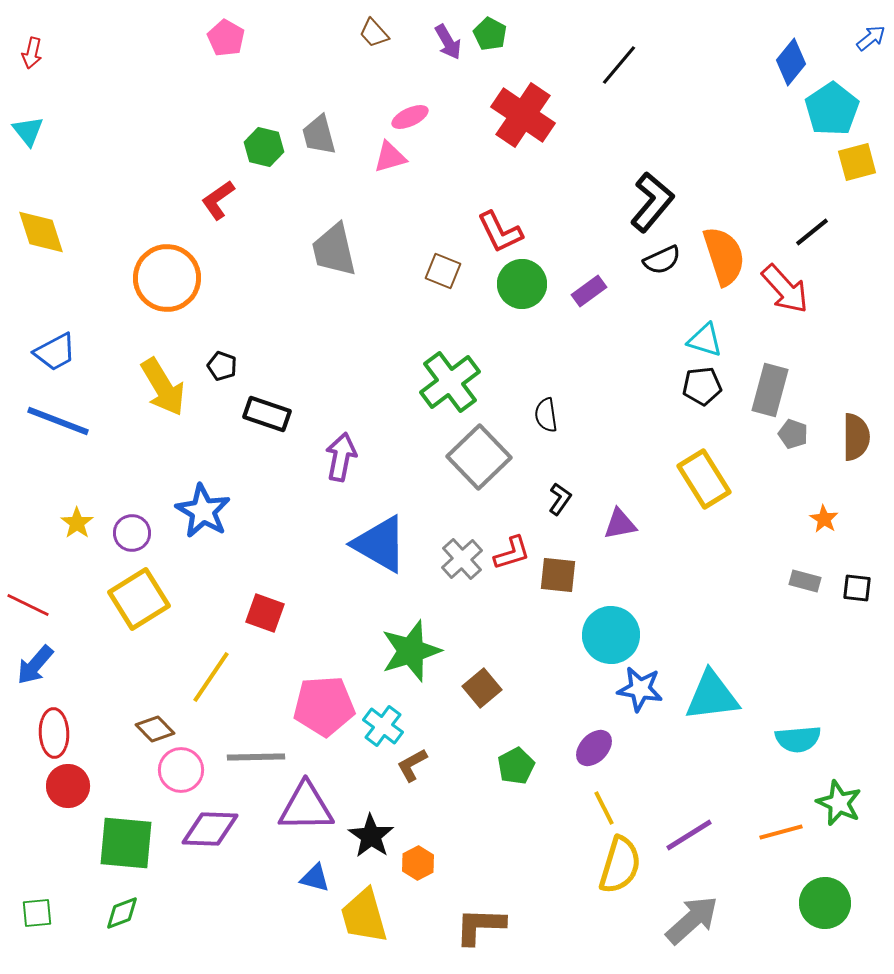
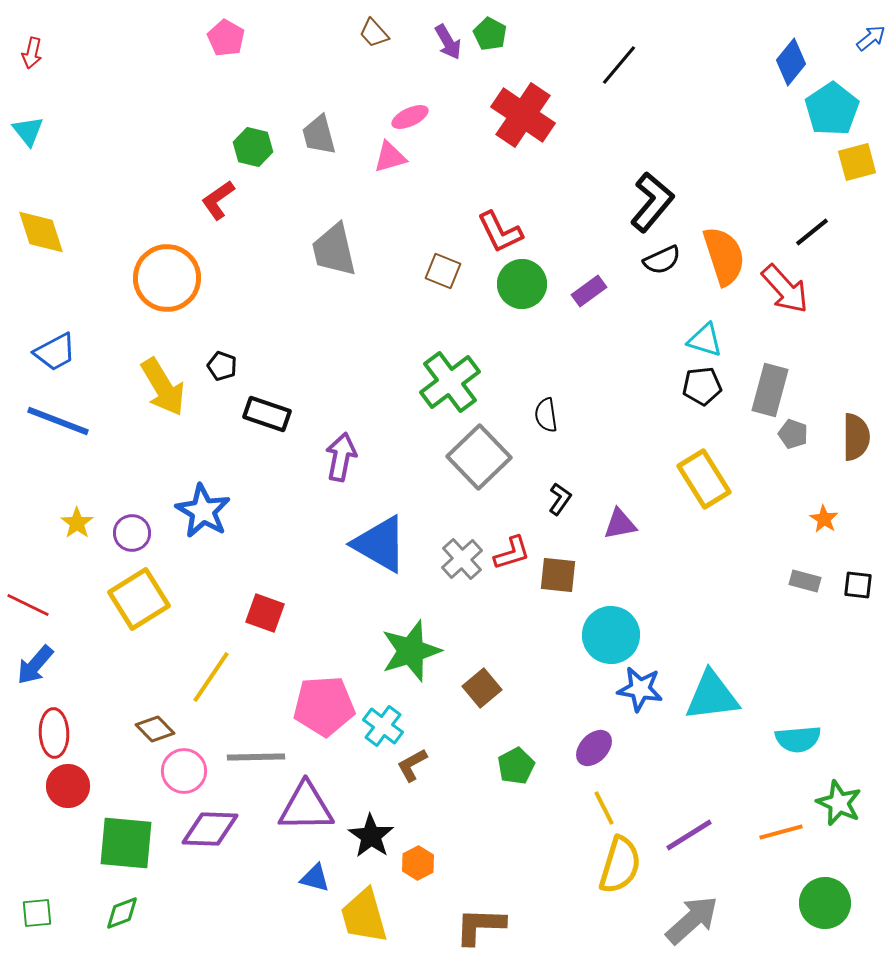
green hexagon at (264, 147): moved 11 px left
black square at (857, 588): moved 1 px right, 3 px up
pink circle at (181, 770): moved 3 px right, 1 px down
